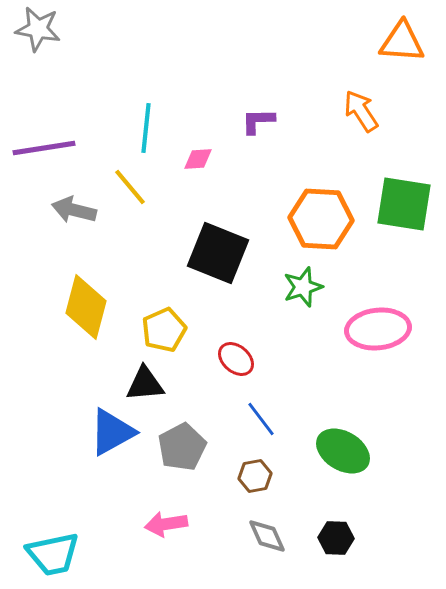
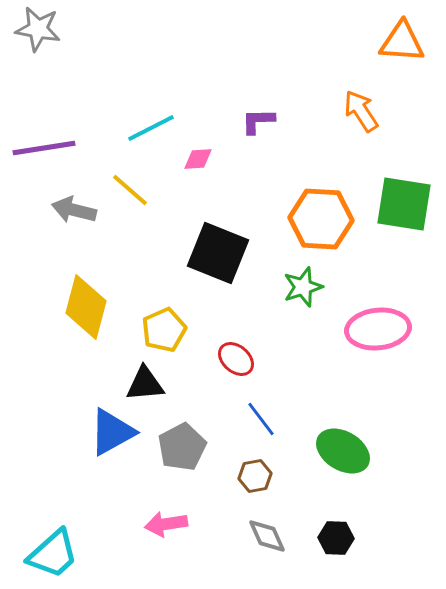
cyan line: moved 5 px right; rotated 57 degrees clockwise
yellow line: moved 3 px down; rotated 9 degrees counterclockwise
cyan trapezoid: rotated 30 degrees counterclockwise
